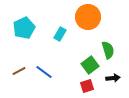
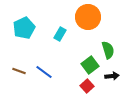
brown line: rotated 48 degrees clockwise
black arrow: moved 1 px left, 2 px up
red square: rotated 24 degrees counterclockwise
